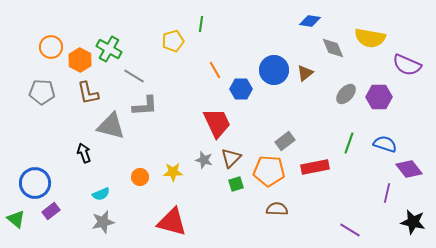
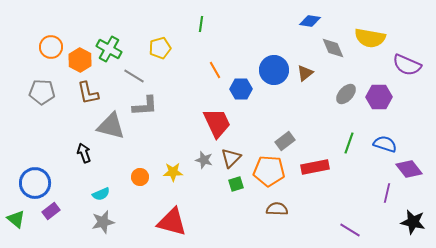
yellow pentagon at (173, 41): moved 13 px left, 7 px down
